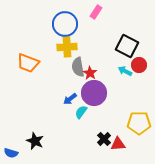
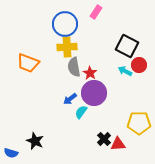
gray semicircle: moved 4 px left
